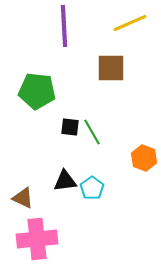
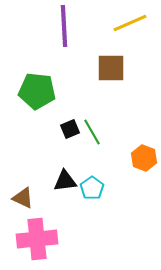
black square: moved 2 px down; rotated 30 degrees counterclockwise
